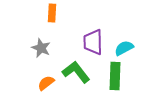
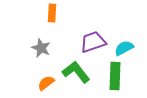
purple trapezoid: rotated 72 degrees clockwise
